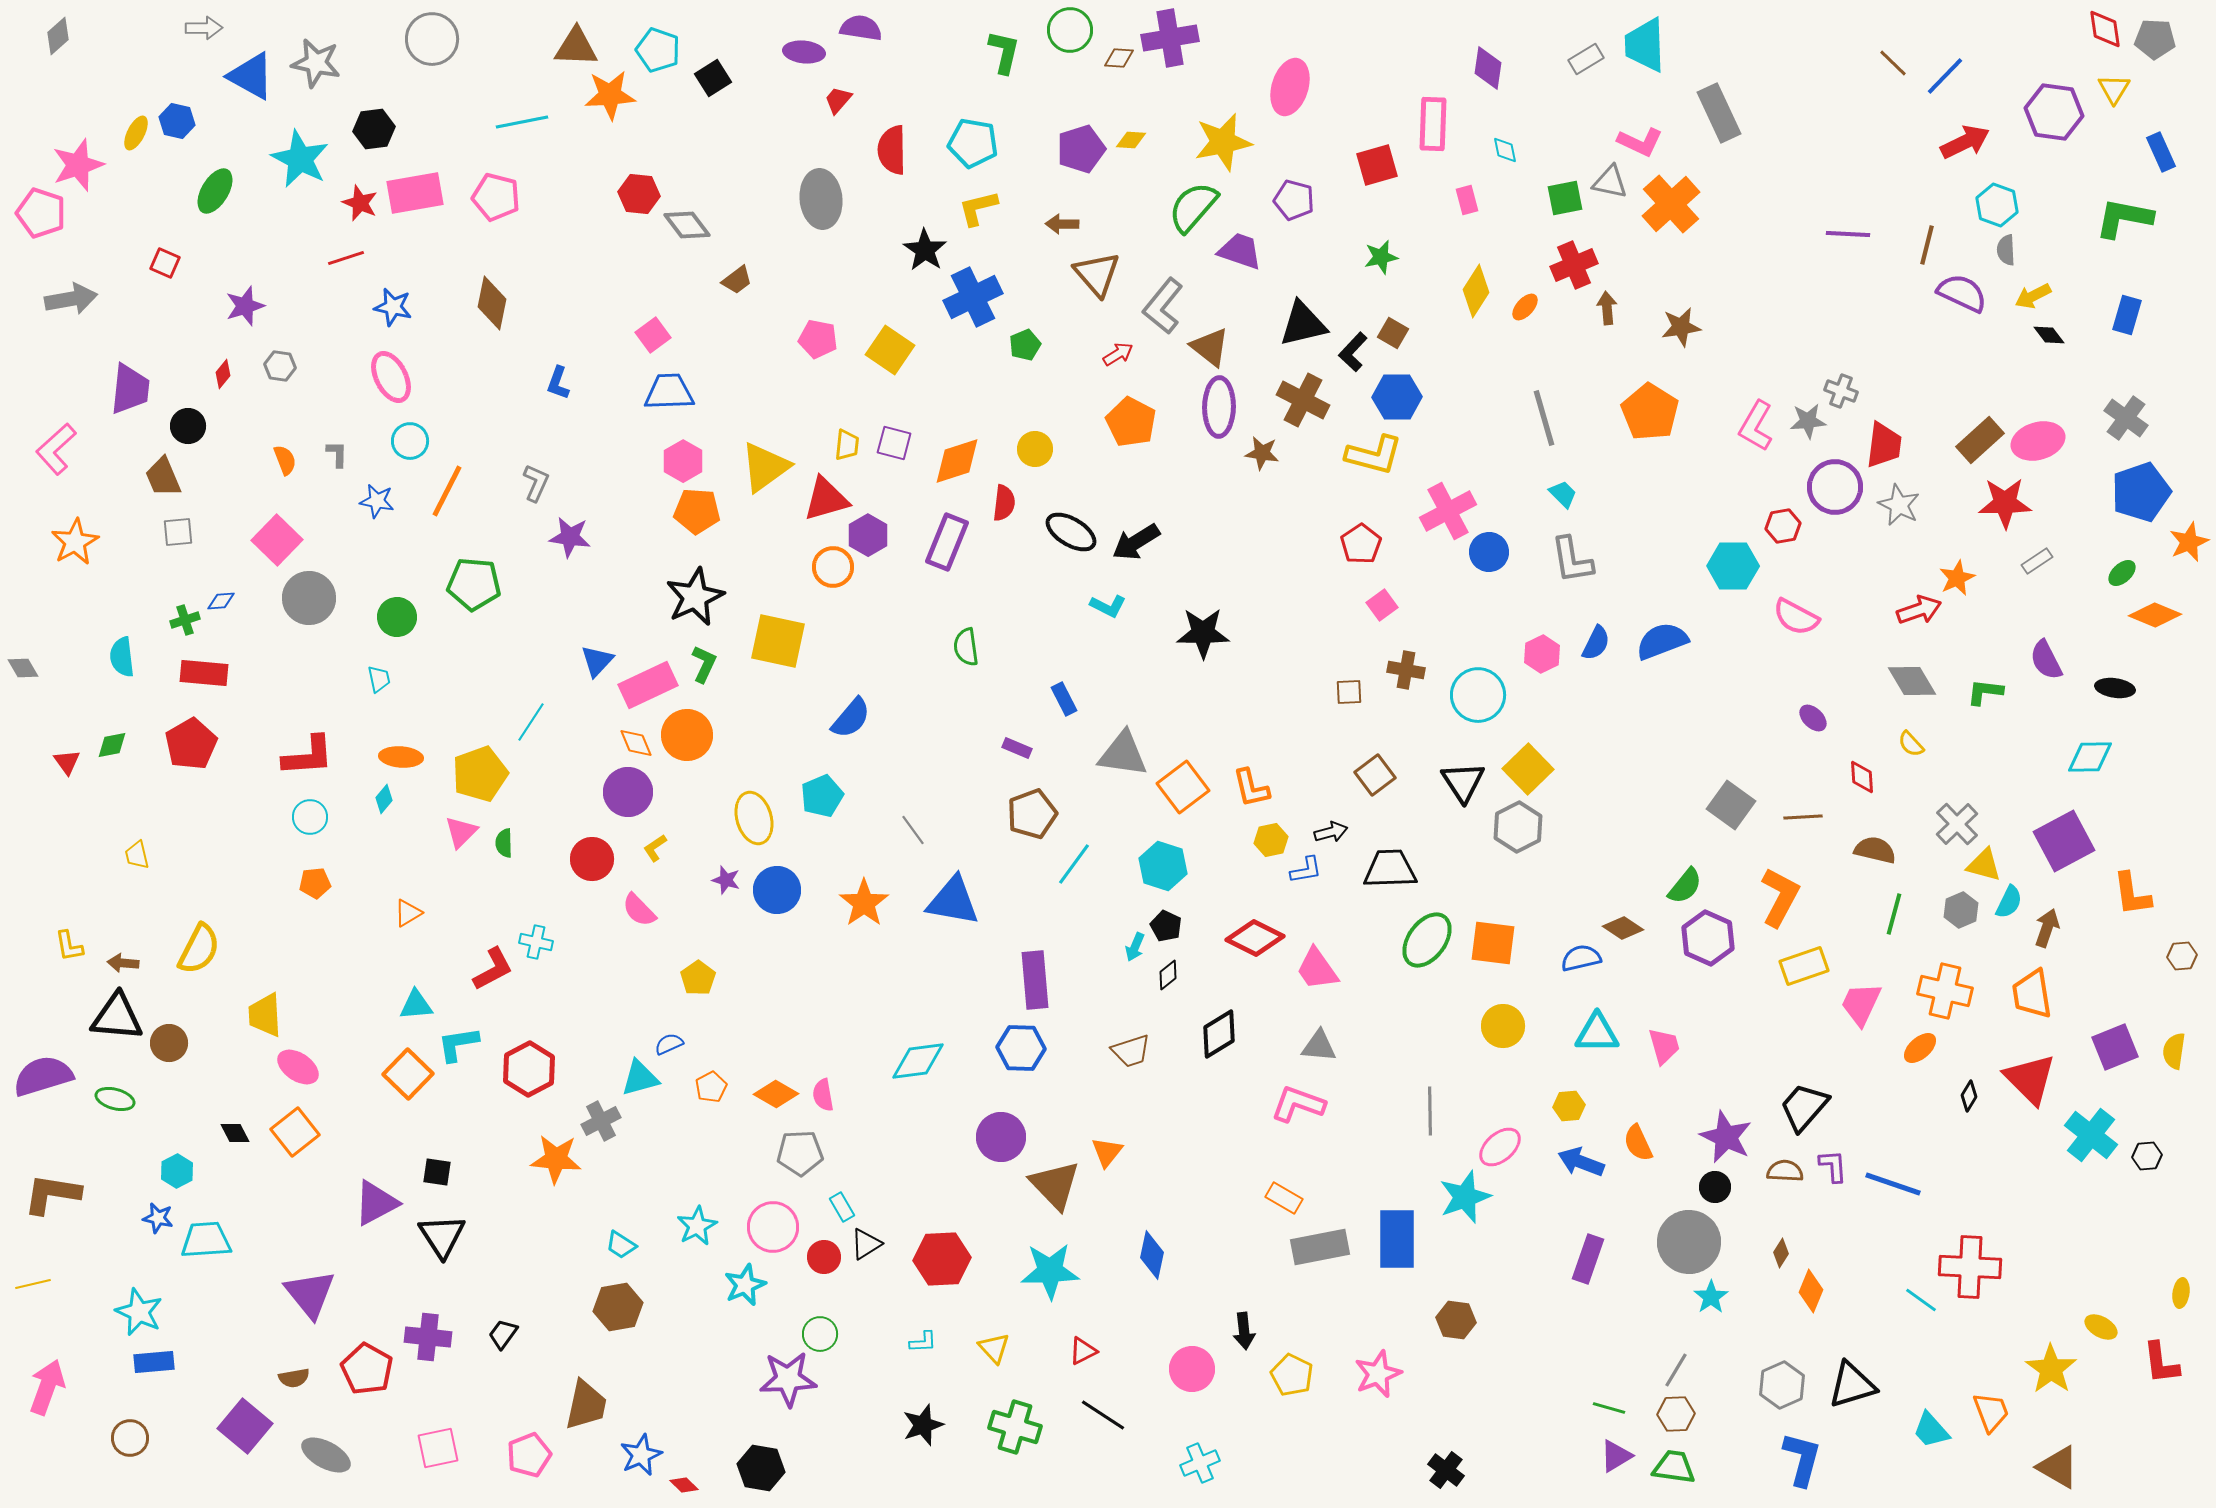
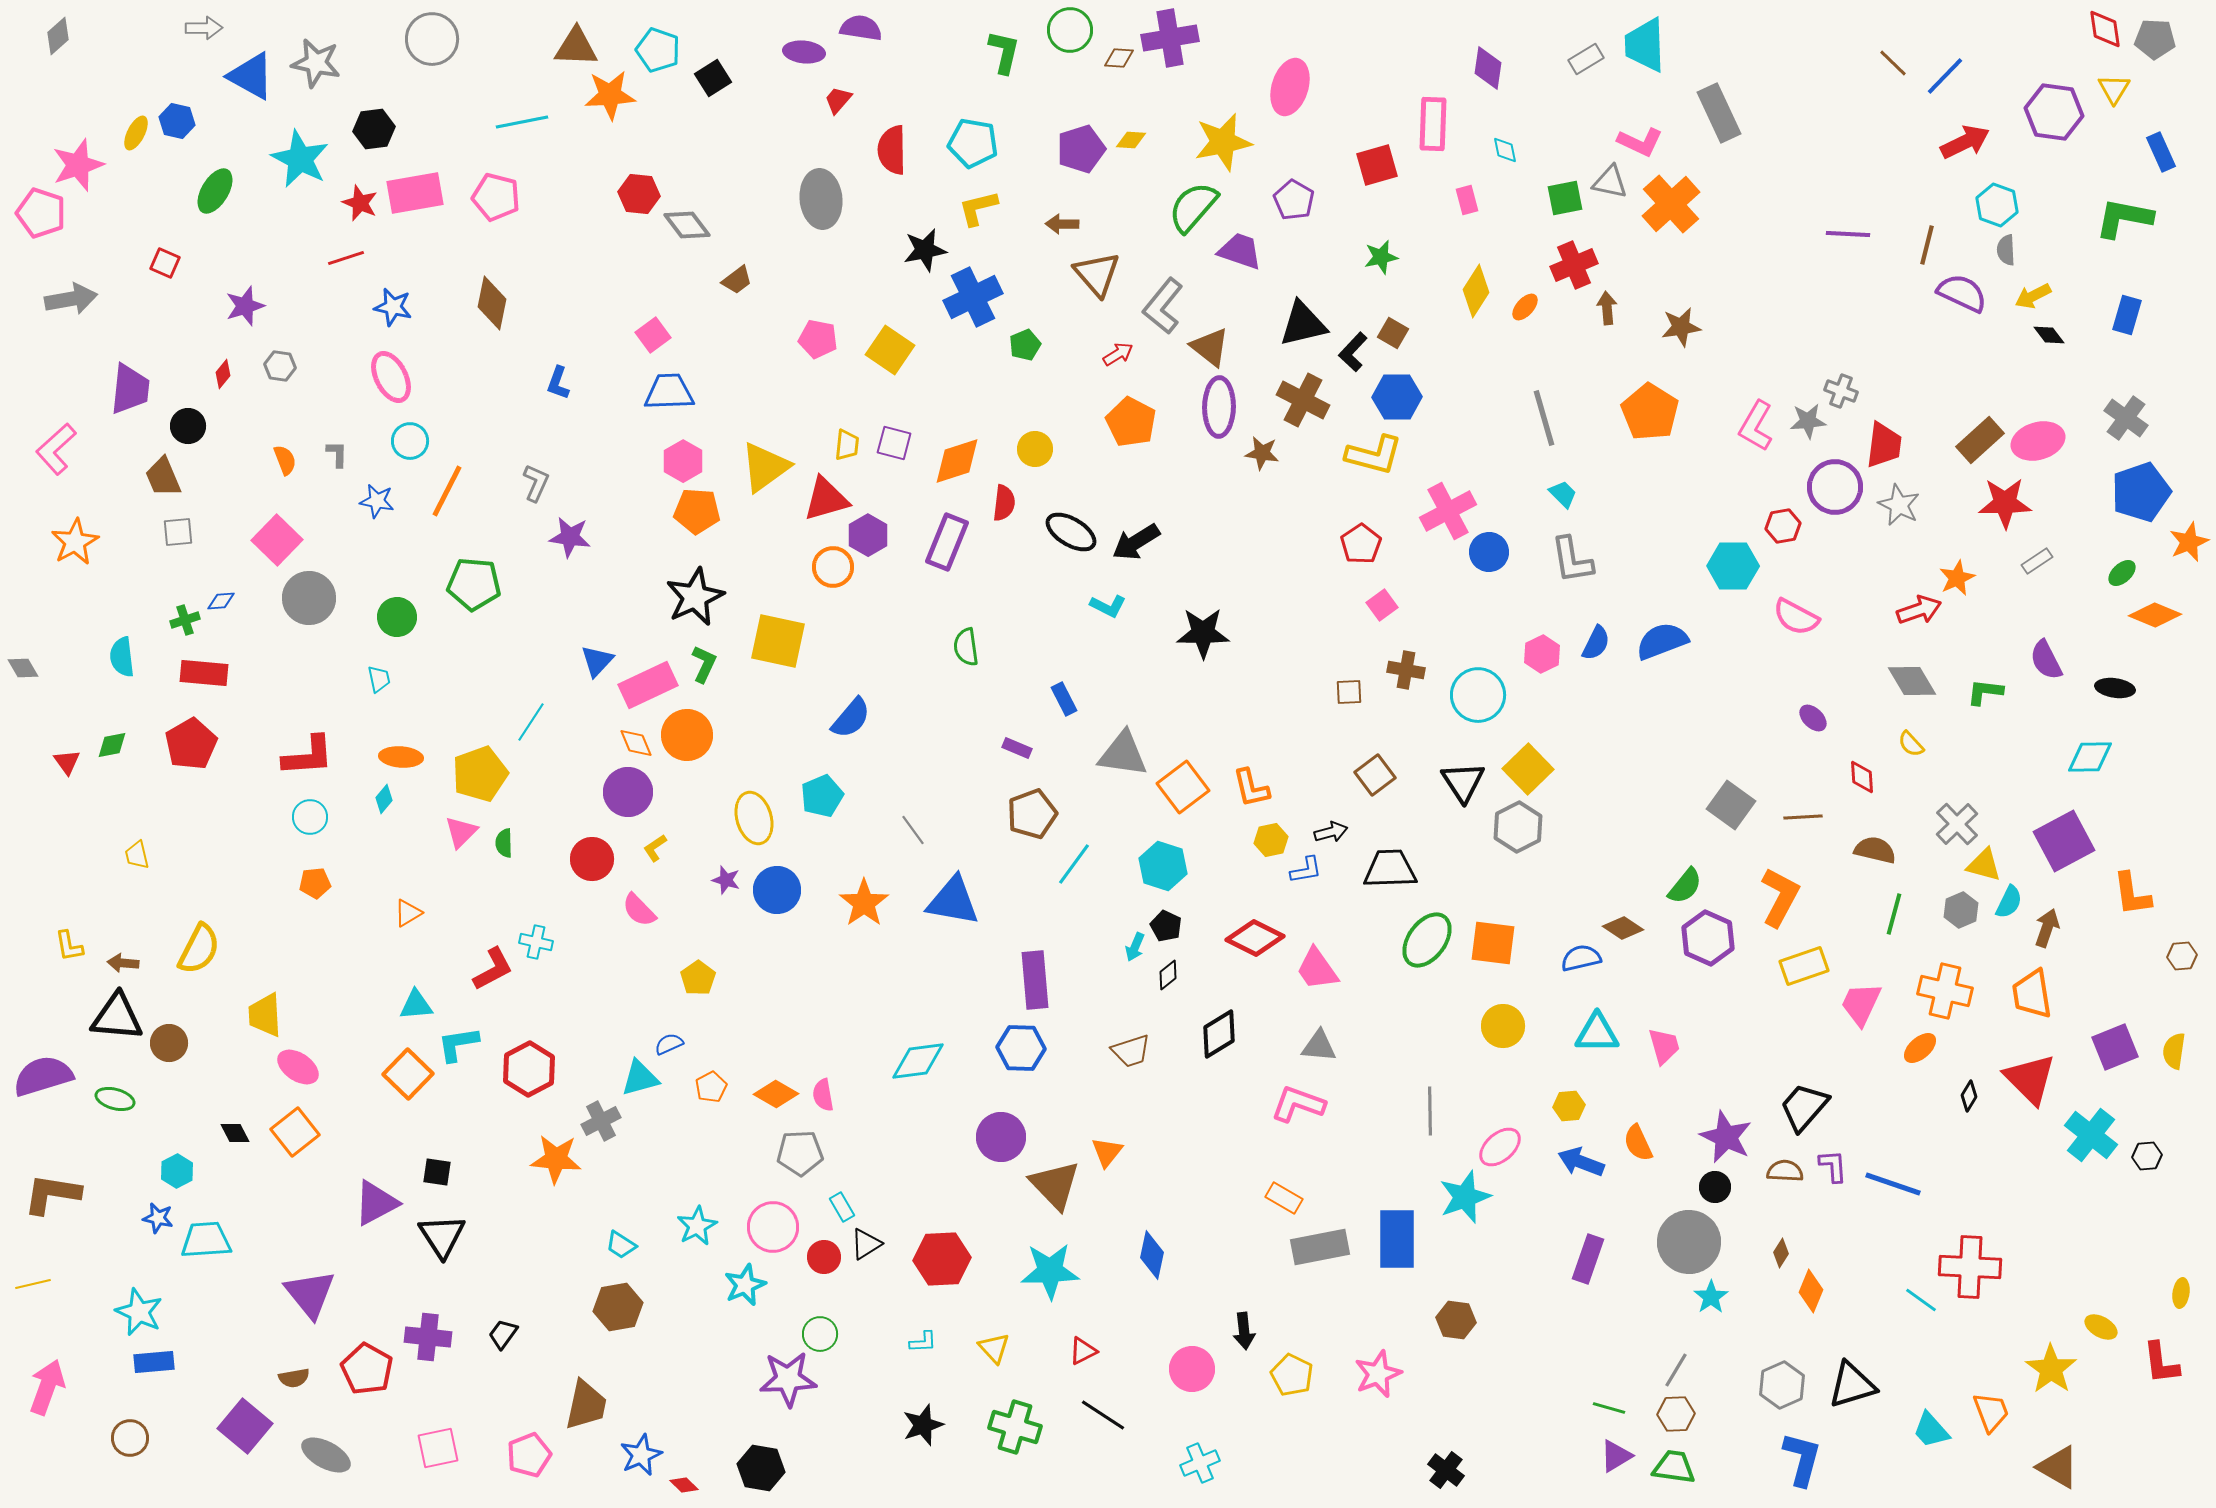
purple pentagon at (1294, 200): rotated 15 degrees clockwise
black star at (925, 250): rotated 27 degrees clockwise
